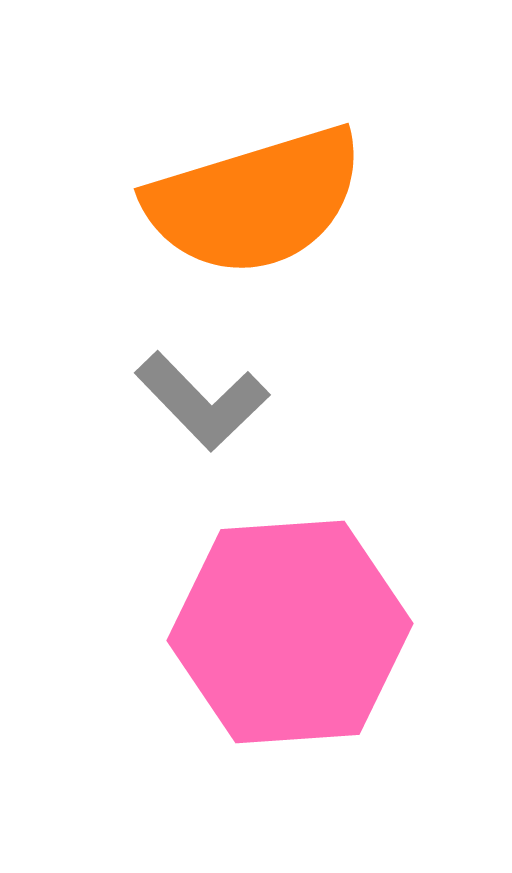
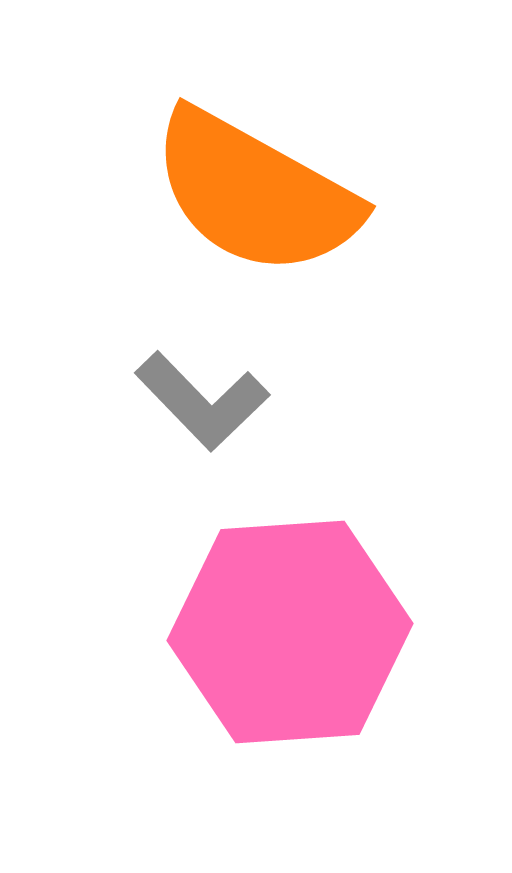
orange semicircle: moved 8 px up; rotated 46 degrees clockwise
